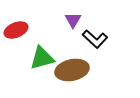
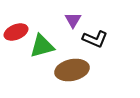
red ellipse: moved 2 px down
black L-shape: rotated 20 degrees counterclockwise
green triangle: moved 12 px up
